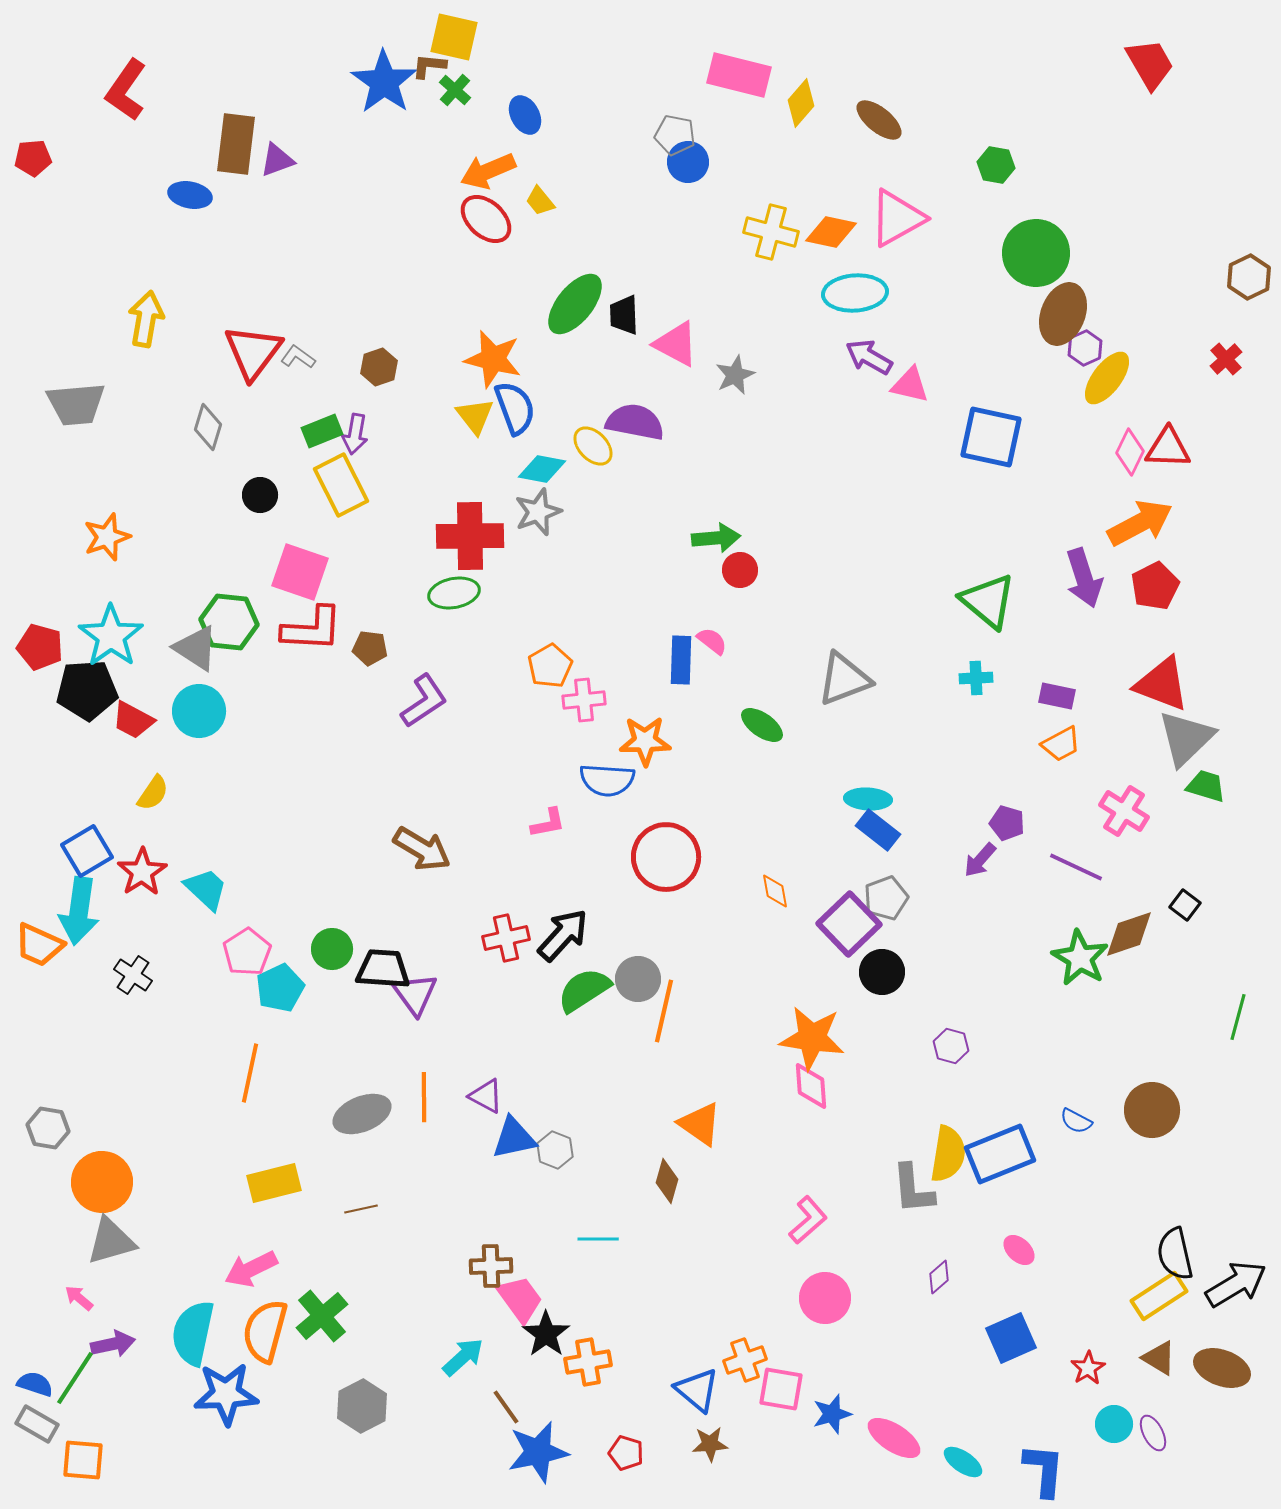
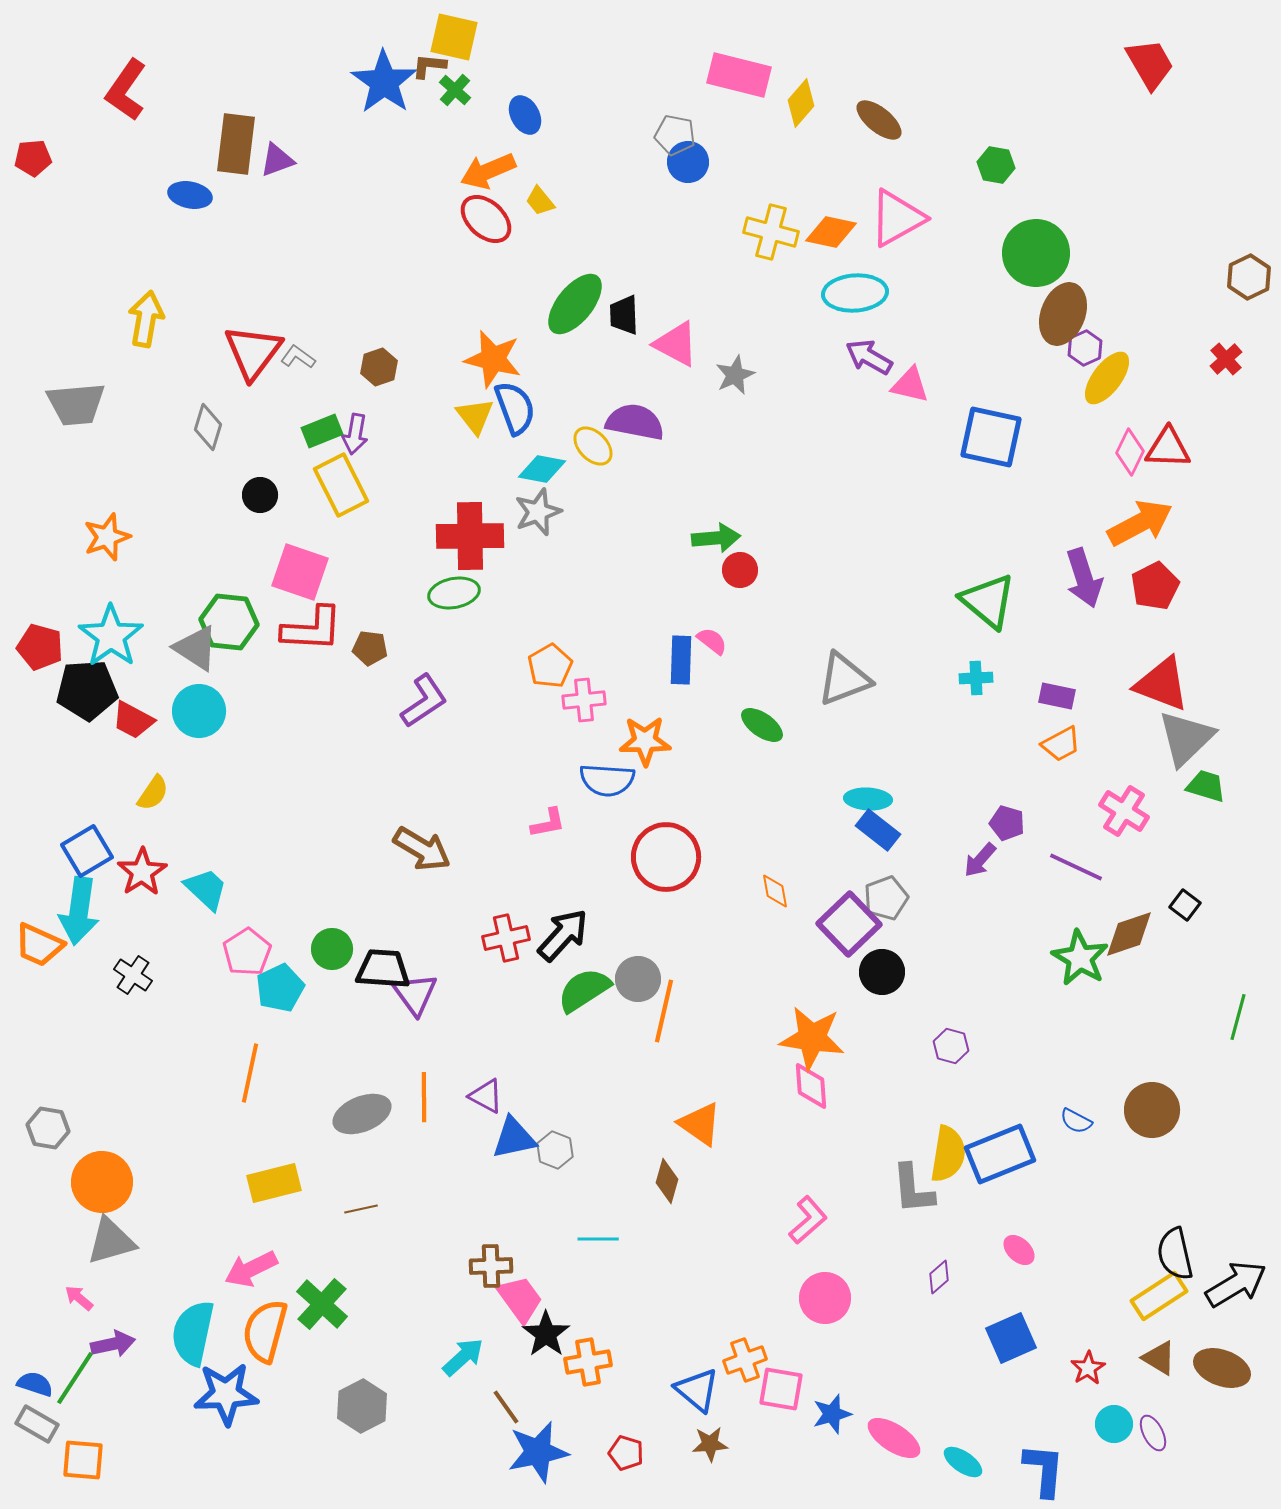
green cross at (322, 1316): moved 12 px up; rotated 8 degrees counterclockwise
